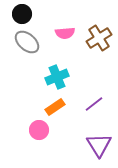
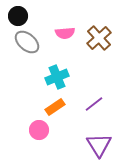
black circle: moved 4 px left, 2 px down
brown cross: rotated 10 degrees counterclockwise
